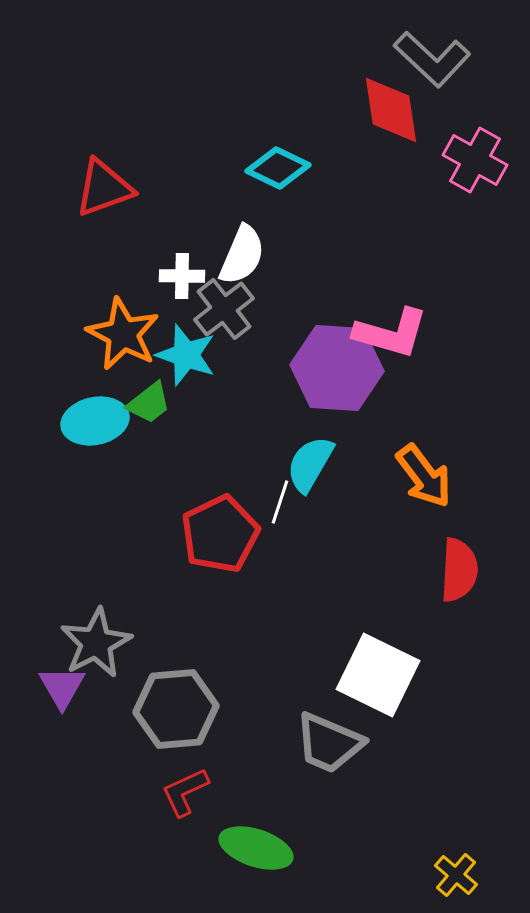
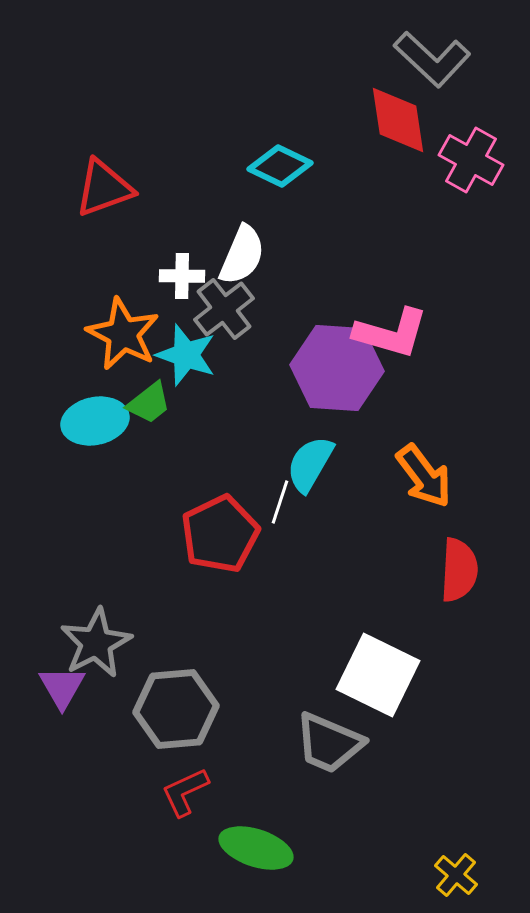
red diamond: moved 7 px right, 10 px down
pink cross: moved 4 px left
cyan diamond: moved 2 px right, 2 px up
